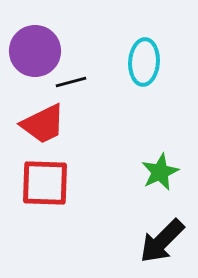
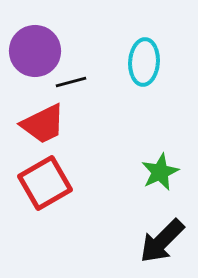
red square: rotated 32 degrees counterclockwise
